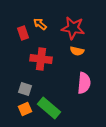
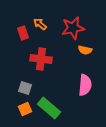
red star: rotated 20 degrees counterclockwise
orange semicircle: moved 8 px right, 1 px up
pink semicircle: moved 1 px right, 2 px down
gray square: moved 1 px up
